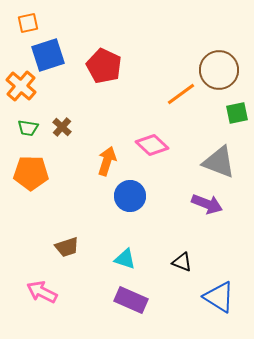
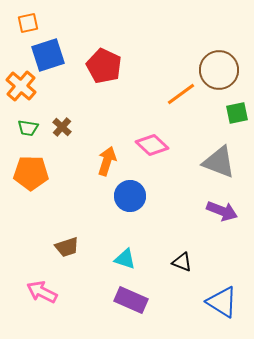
purple arrow: moved 15 px right, 7 px down
blue triangle: moved 3 px right, 5 px down
